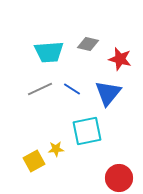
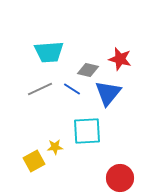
gray diamond: moved 26 px down
cyan square: rotated 8 degrees clockwise
yellow star: moved 1 px left, 2 px up
red circle: moved 1 px right
